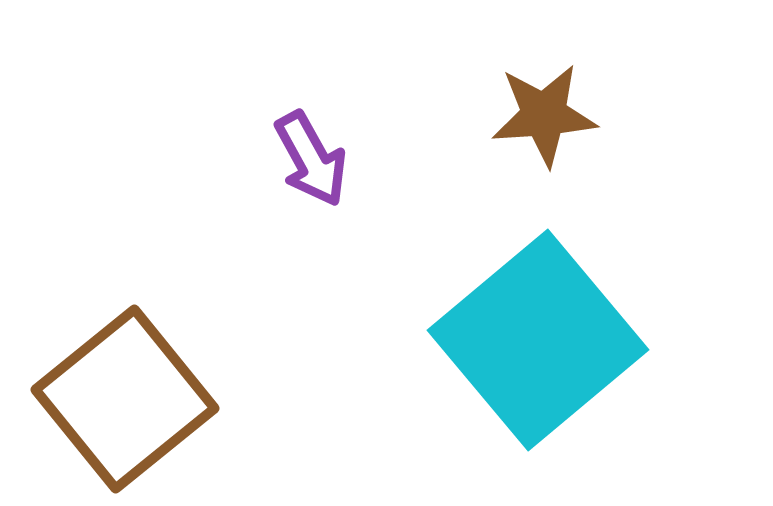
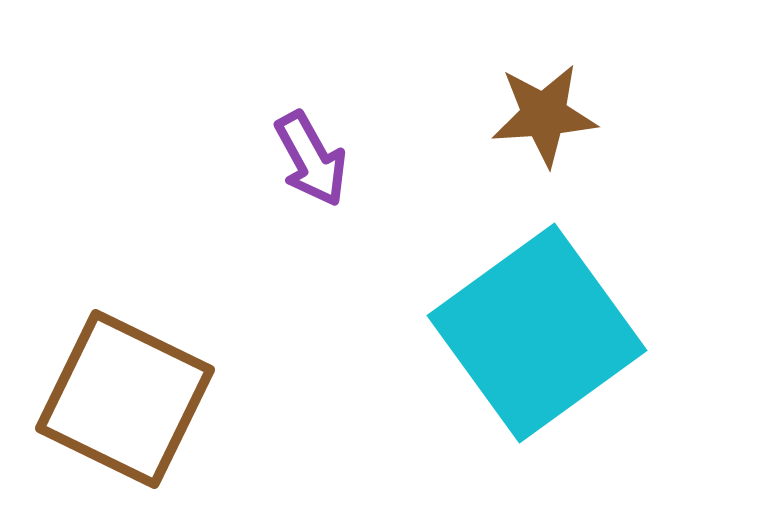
cyan square: moved 1 px left, 7 px up; rotated 4 degrees clockwise
brown square: rotated 25 degrees counterclockwise
